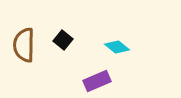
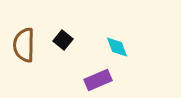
cyan diamond: rotated 30 degrees clockwise
purple rectangle: moved 1 px right, 1 px up
